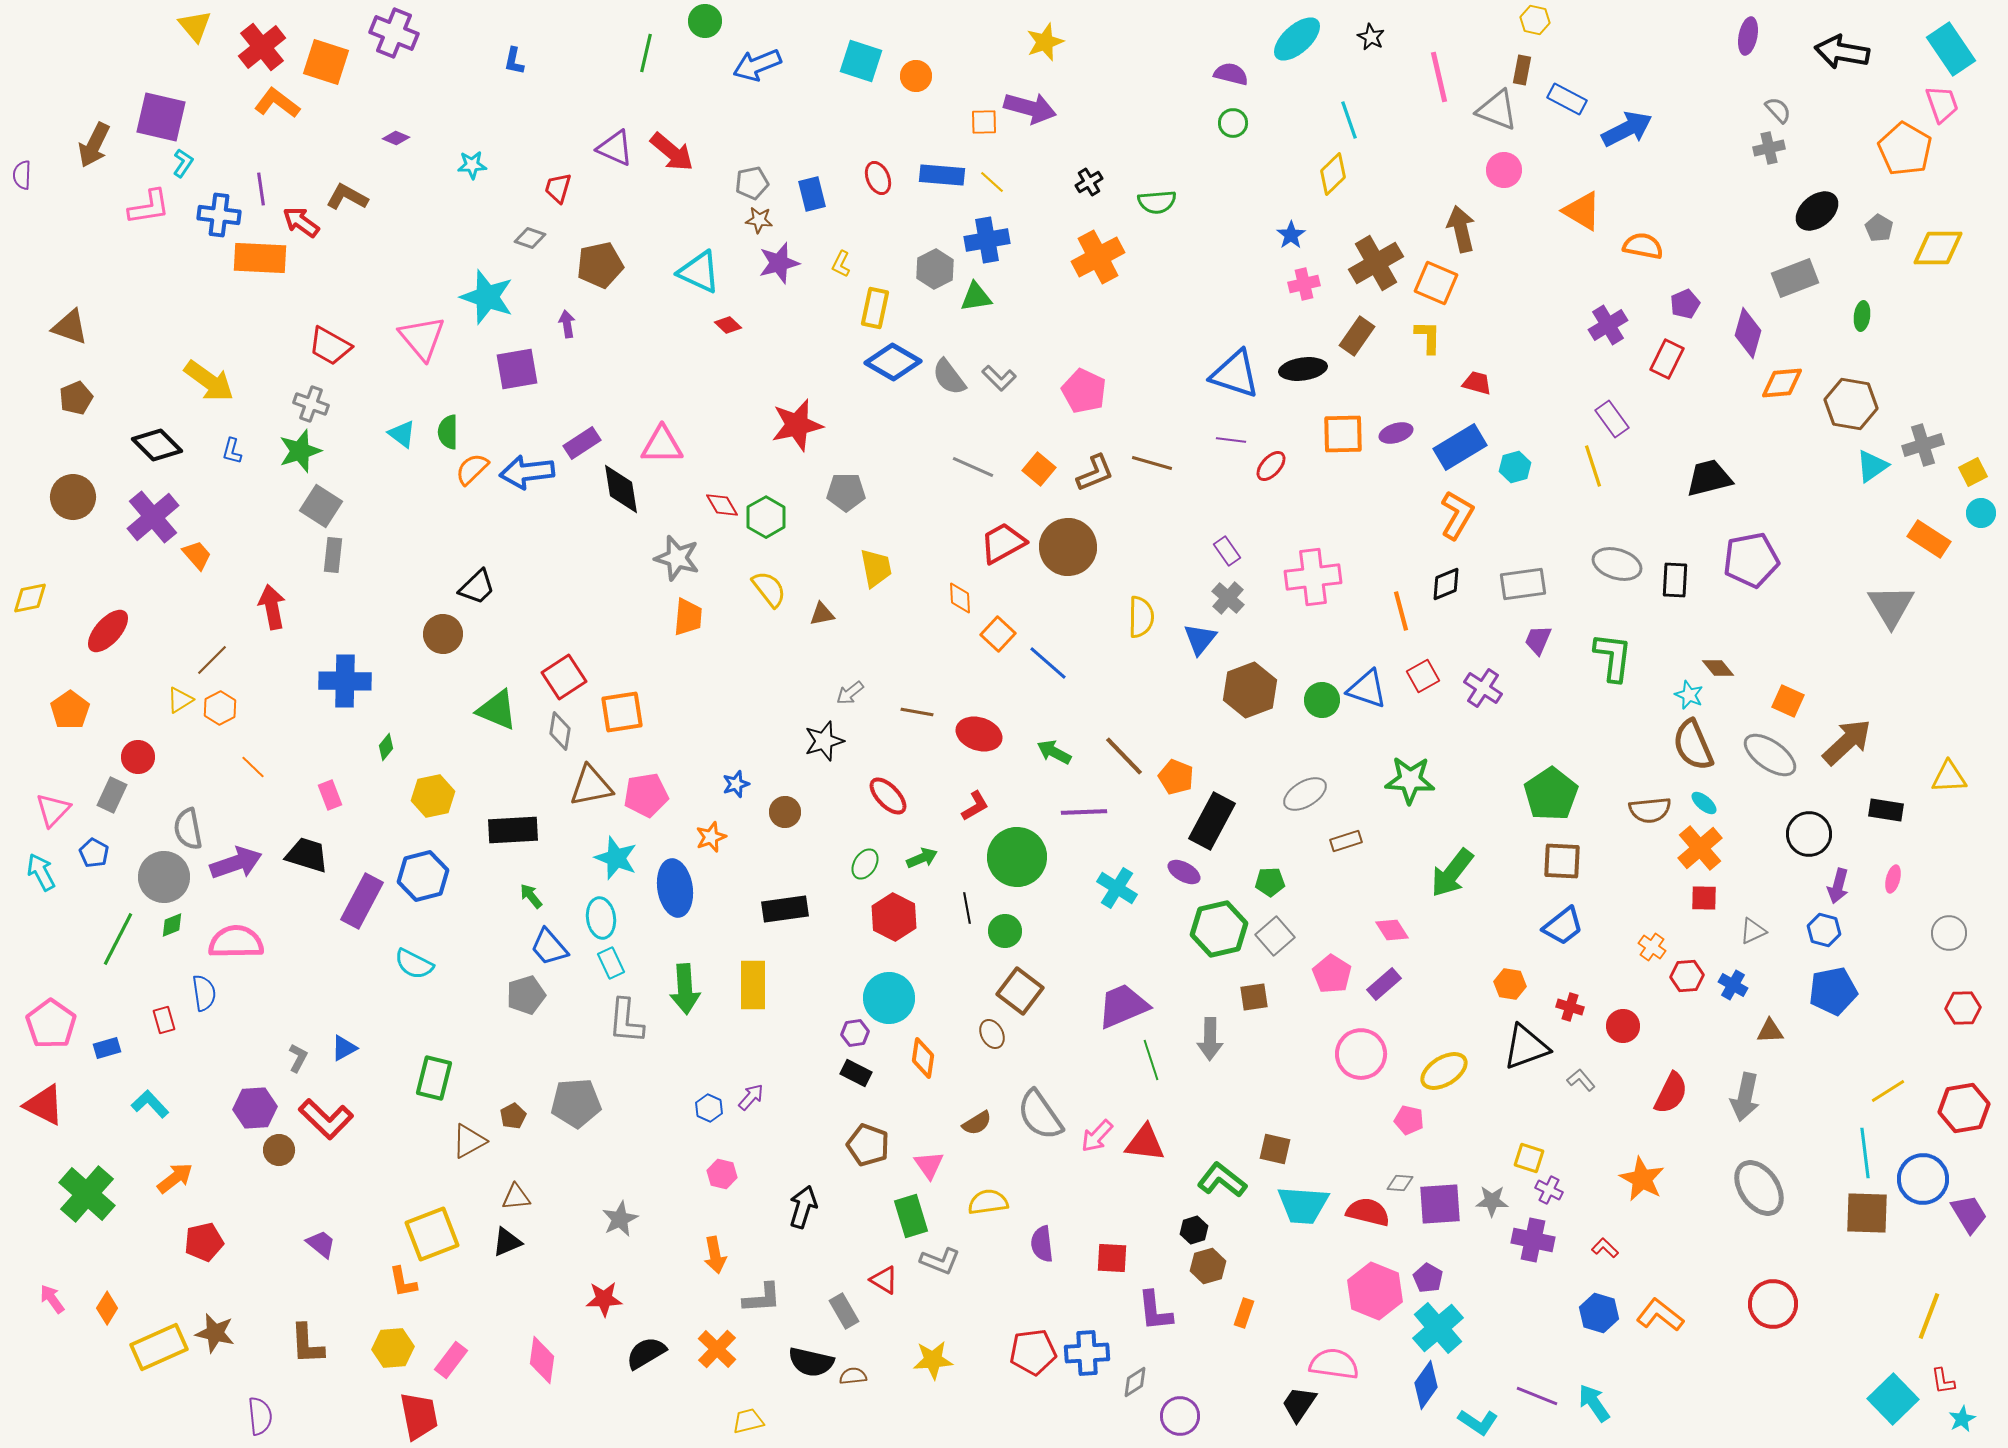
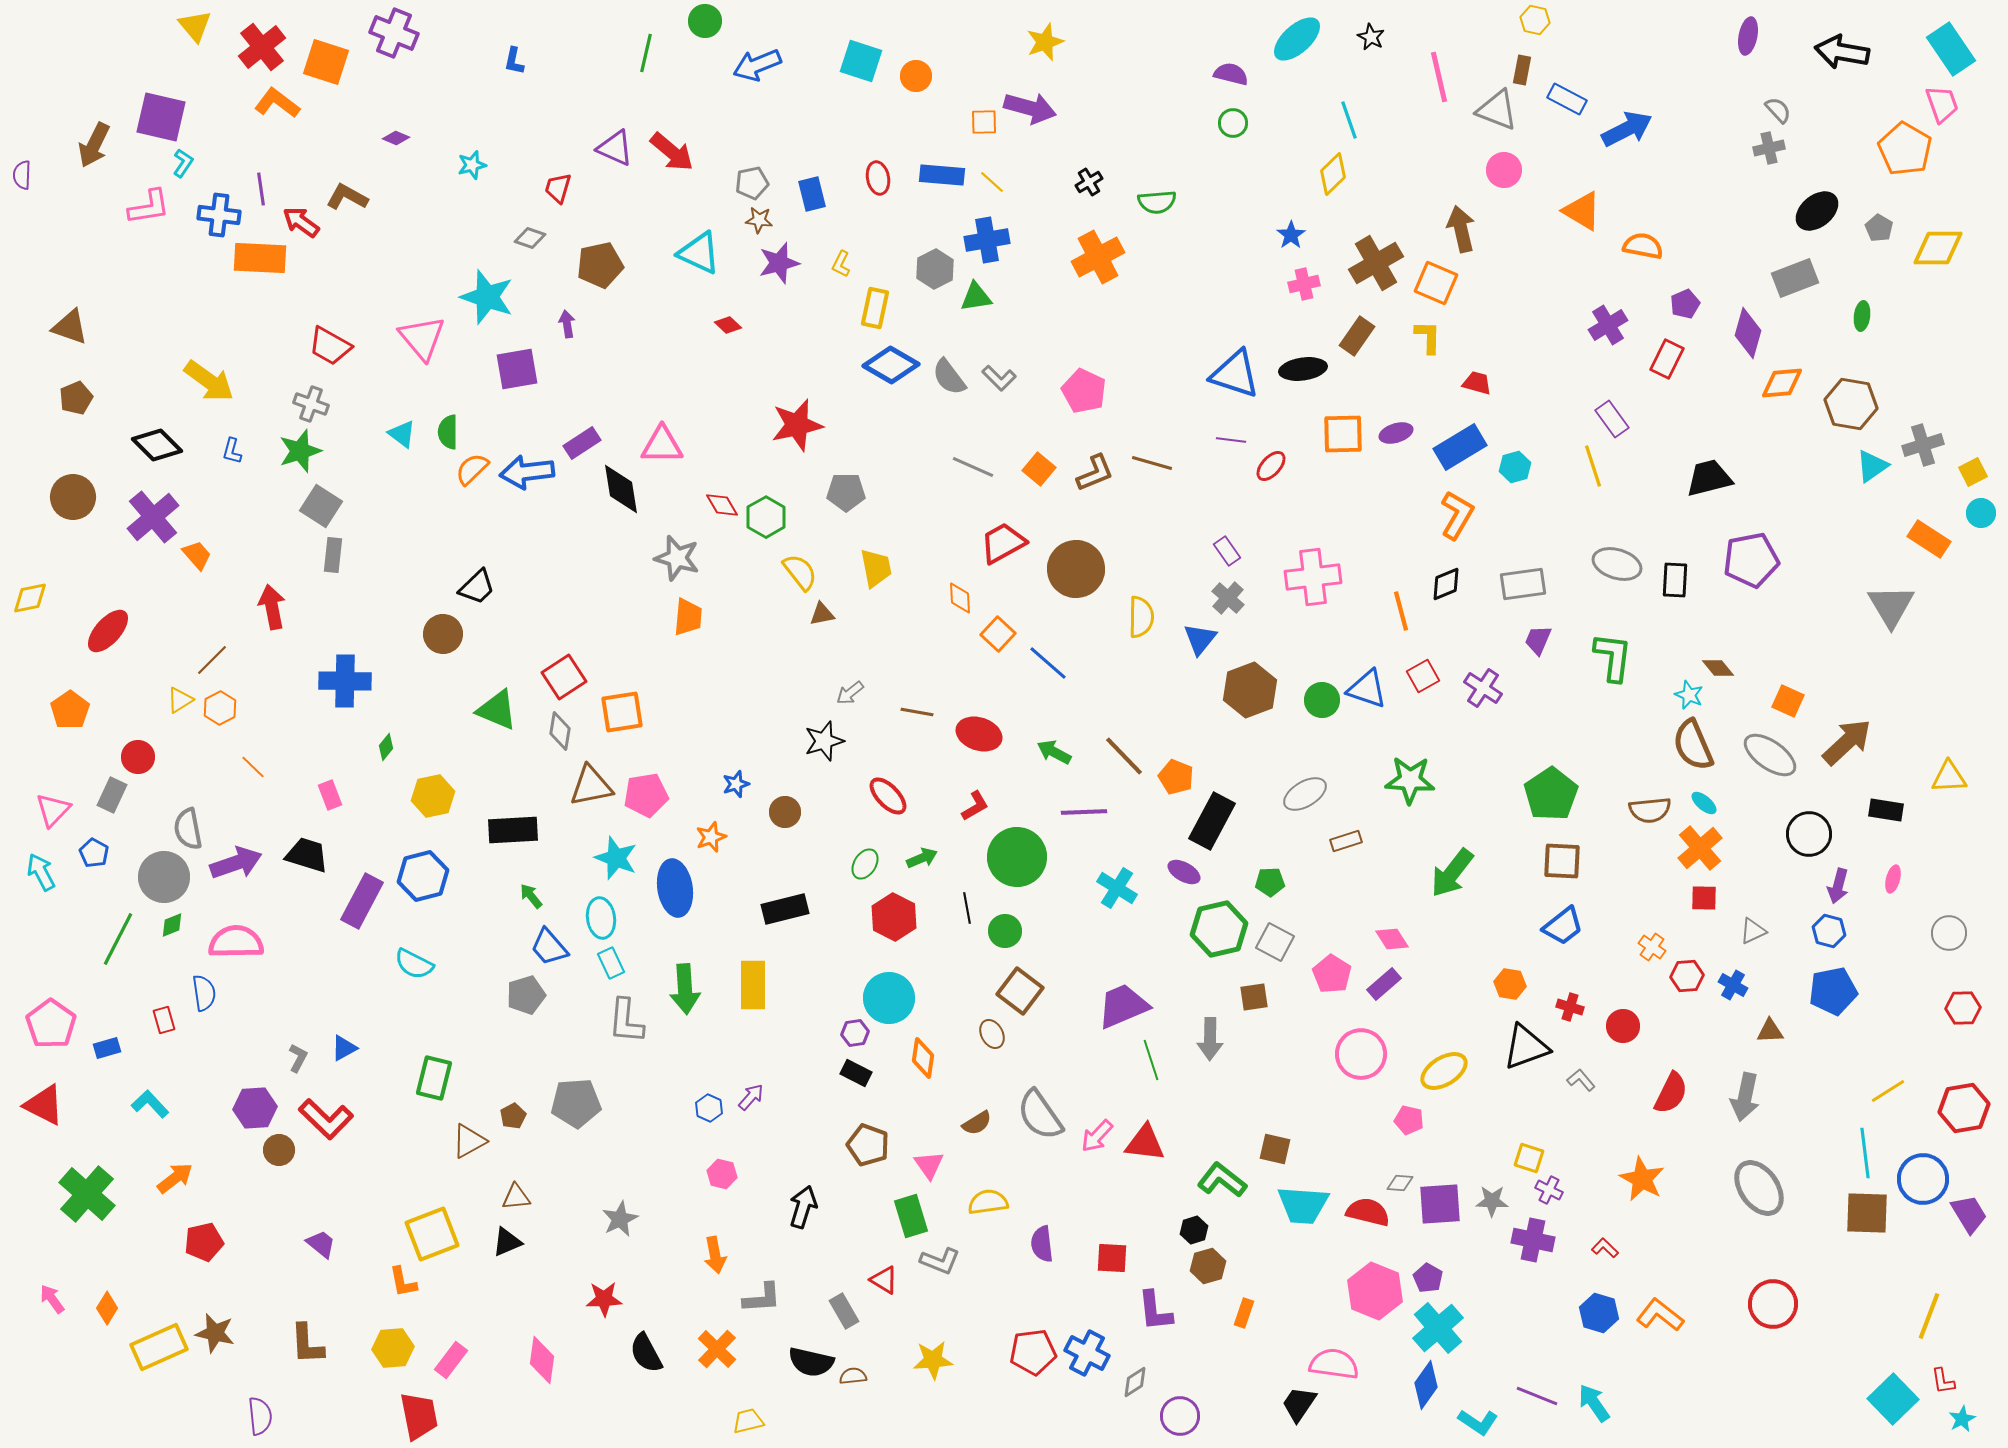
cyan star at (472, 165): rotated 12 degrees counterclockwise
red ellipse at (878, 178): rotated 12 degrees clockwise
cyan triangle at (699, 272): moved 19 px up
blue diamond at (893, 362): moved 2 px left, 3 px down
brown circle at (1068, 547): moved 8 px right, 22 px down
yellow semicircle at (769, 589): moved 31 px right, 17 px up
black rectangle at (785, 909): rotated 6 degrees counterclockwise
pink diamond at (1392, 930): moved 9 px down
blue hexagon at (1824, 930): moved 5 px right, 1 px down
gray square at (1275, 936): moved 6 px down; rotated 21 degrees counterclockwise
black semicircle at (646, 1353): rotated 87 degrees counterclockwise
blue cross at (1087, 1353): rotated 30 degrees clockwise
